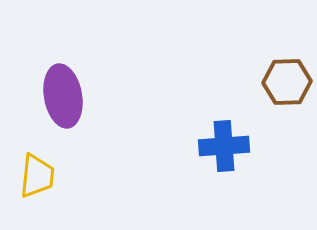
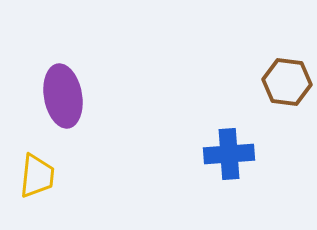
brown hexagon: rotated 9 degrees clockwise
blue cross: moved 5 px right, 8 px down
